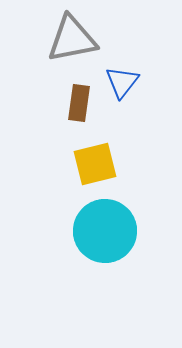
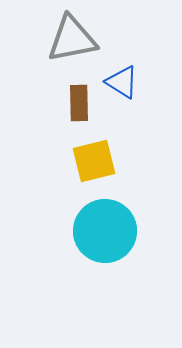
blue triangle: rotated 36 degrees counterclockwise
brown rectangle: rotated 9 degrees counterclockwise
yellow square: moved 1 px left, 3 px up
